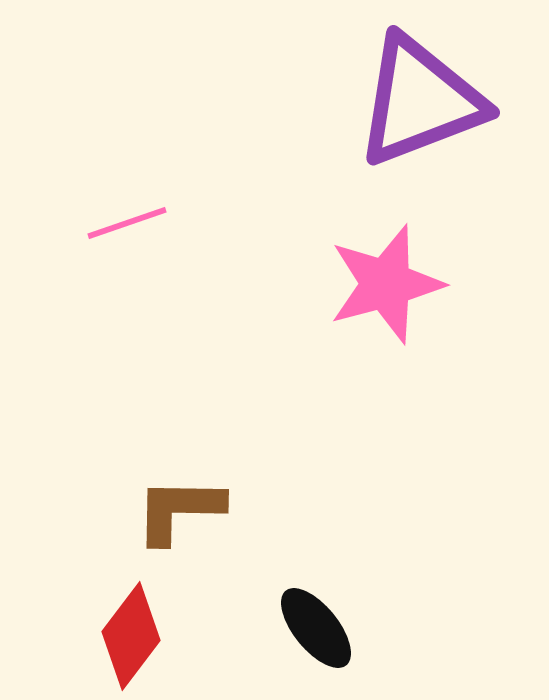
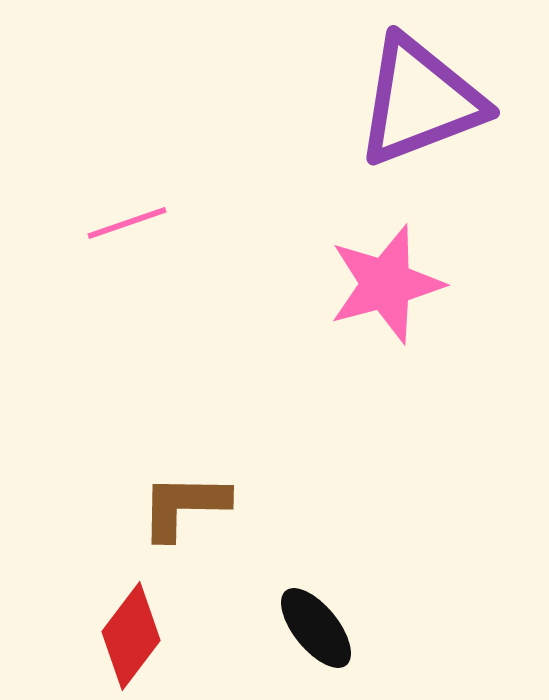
brown L-shape: moved 5 px right, 4 px up
